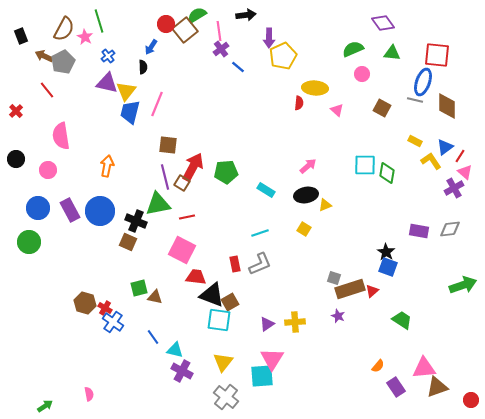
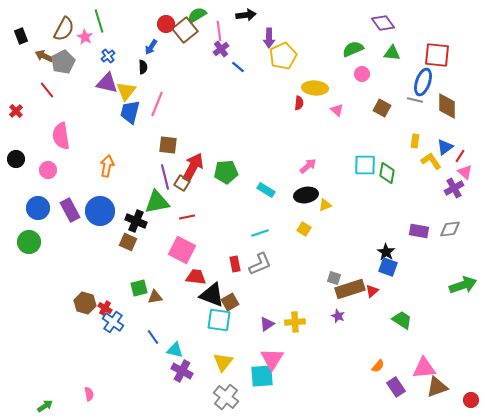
yellow rectangle at (415, 141): rotated 72 degrees clockwise
green triangle at (158, 204): moved 1 px left, 2 px up
brown triangle at (155, 297): rotated 21 degrees counterclockwise
